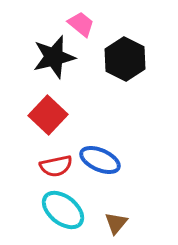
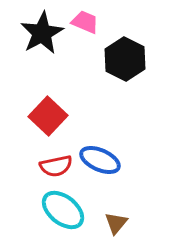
pink trapezoid: moved 4 px right, 2 px up; rotated 16 degrees counterclockwise
black star: moved 12 px left, 24 px up; rotated 15 degrees counterclockwise
red square: moved 1 px down
